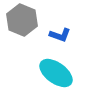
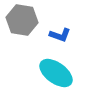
gray hexagon: rotated 12 degrees counterclockwise
